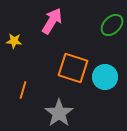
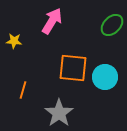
orange square: rotated 12 degrees counterclockwise
